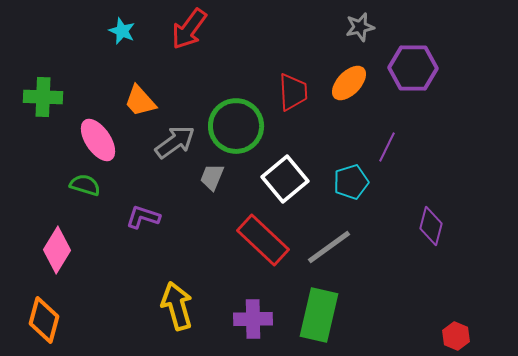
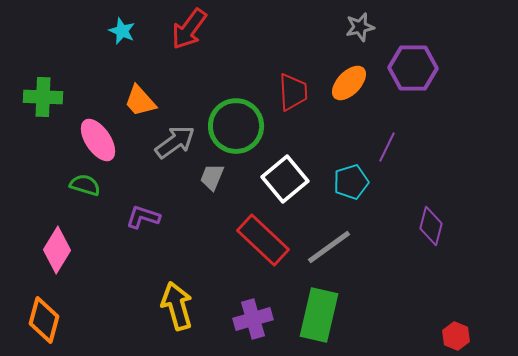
purple cross: rotated 15 degrees counterclockwise
